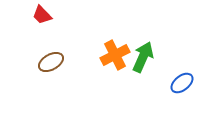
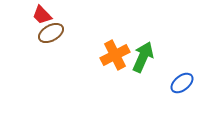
brown ellipse: moved 29 px up
